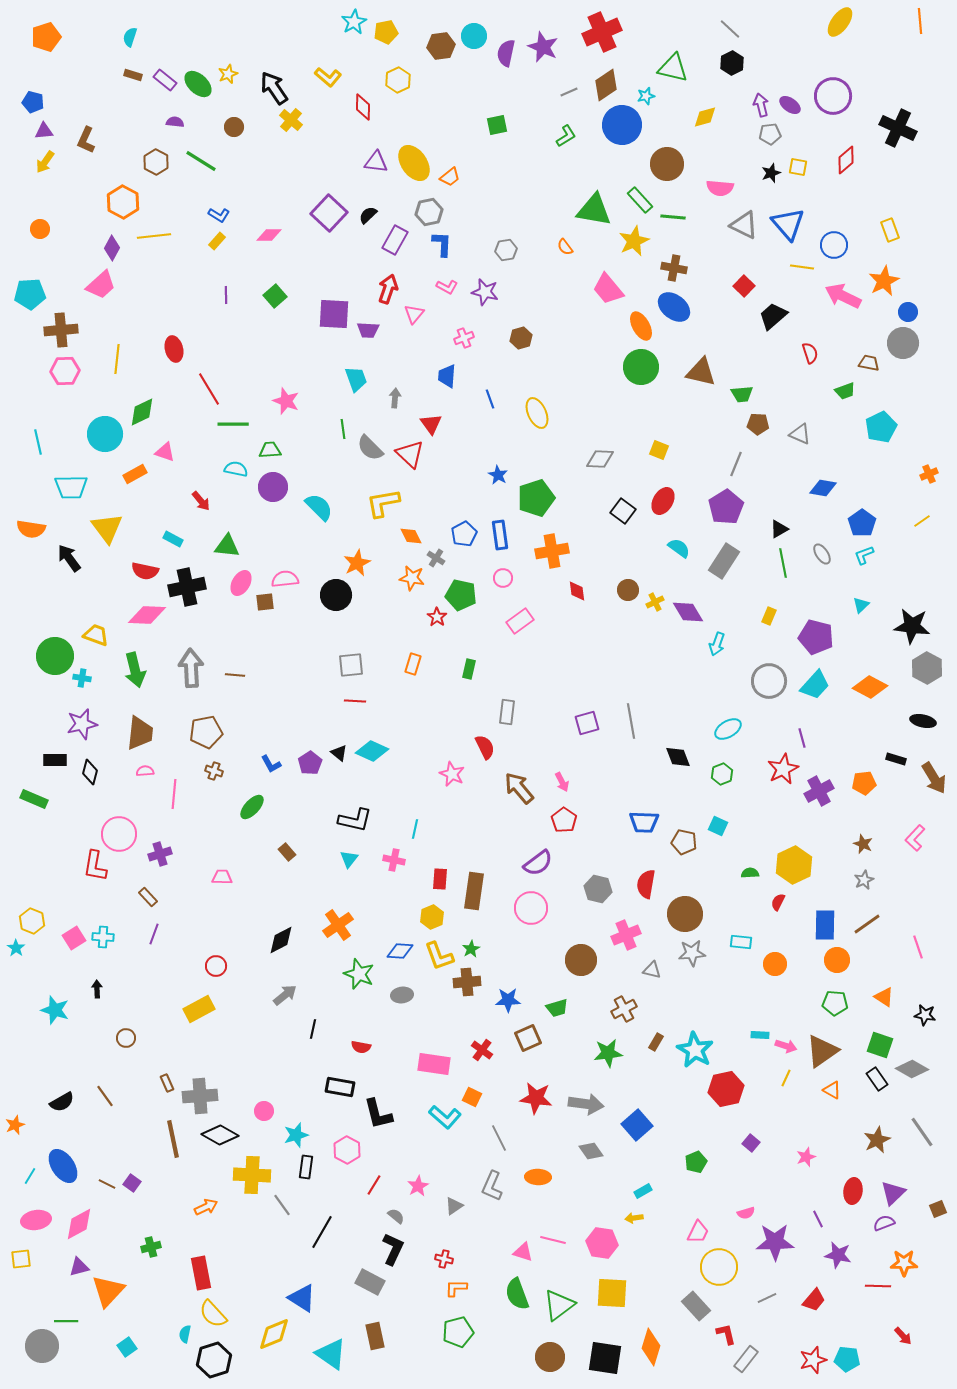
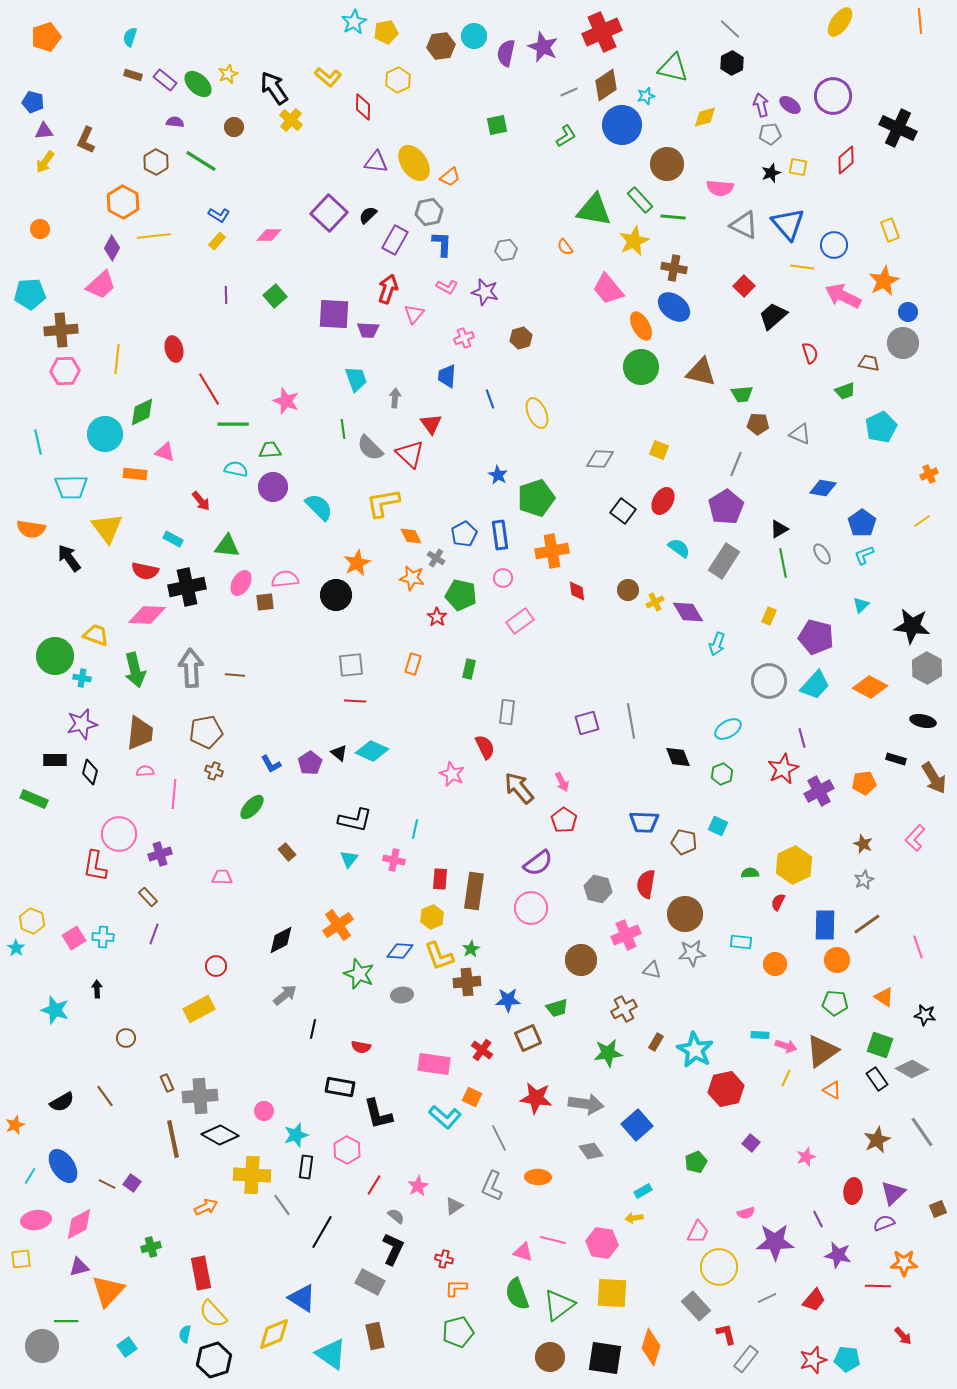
orange rectangle at (135, 474): rotated 35 degrees clockwise
